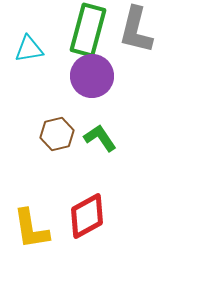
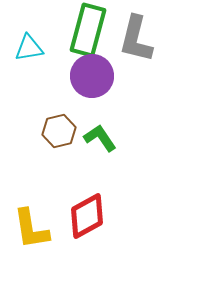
gray L-shape: moved 9 px down
cyan triangle: moved 1 px up
brown hexagon: moved 2 px right, 3 px up
